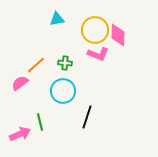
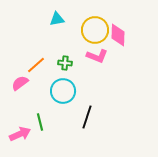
pink L-shape: moved 1 px left, 2 px down
